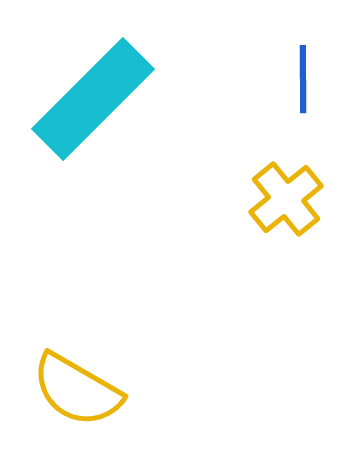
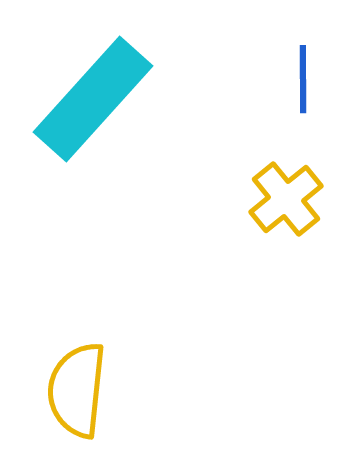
cyan rectangle: rotated 3 degrees counterclockwise
yellow semicircle: rotated 66 degrees clockwise
